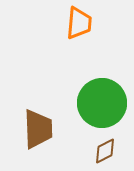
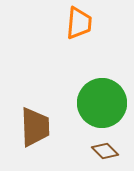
brown trapezoid: moved 3 px left, 2 px up
brown diamond: rotated 72 degrees clockwise
